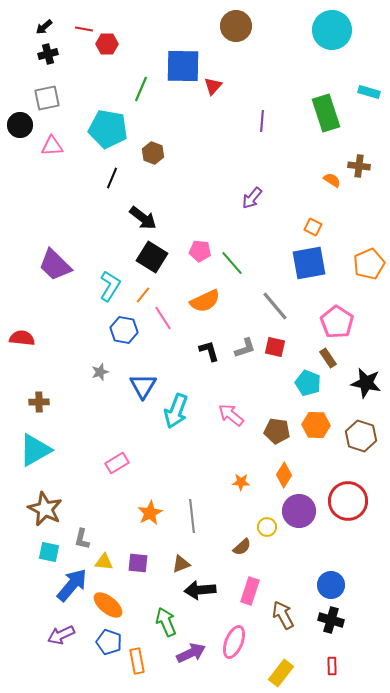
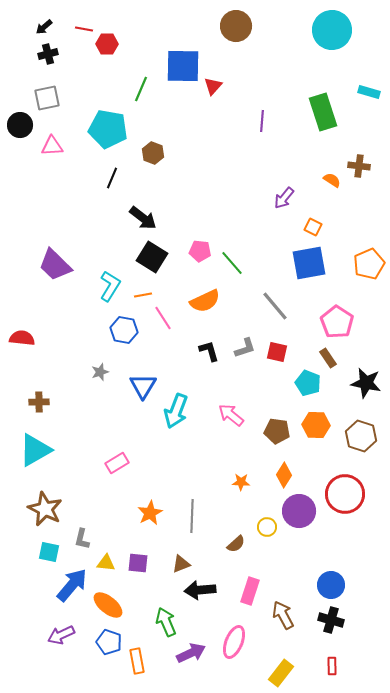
green rectangle at (326, 113): moved 3 px left, 1 px up
purple arrow at (252, 198): moved 32 px right
orange line at (143, 295): rotated 42 degrees clockwise
red square at (275, 347): moved 2 px right, 5 px down
red circle at (348, 501): moved 3 px left, 7 px up
gray line at (192, 516): rotated 8 degrees clockwise
brown semicircle at (242, 547): moved 6 px left, 3 px up
yellow triangle at (104, 562): moved 2 px right, 1 px down
